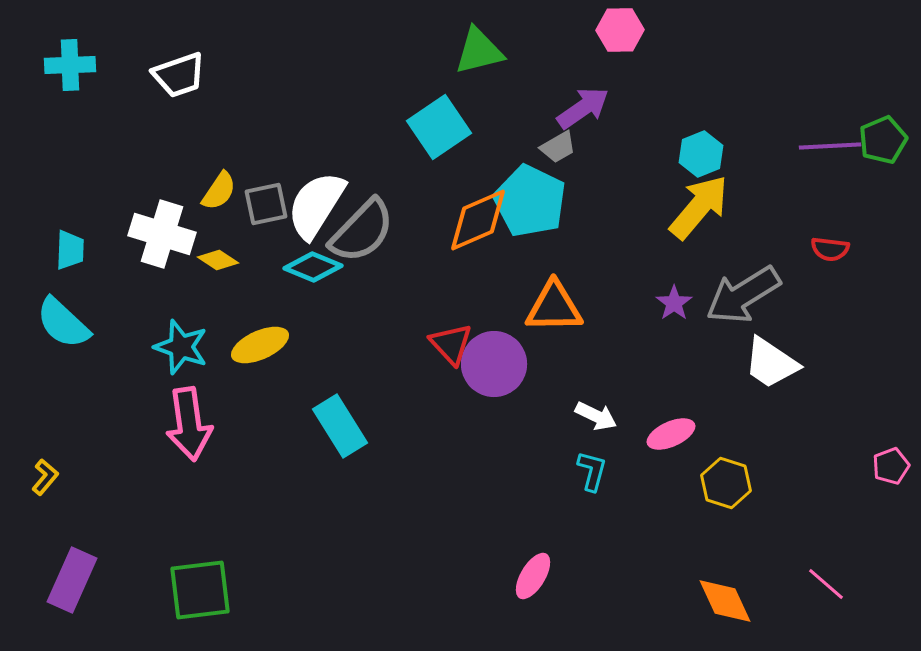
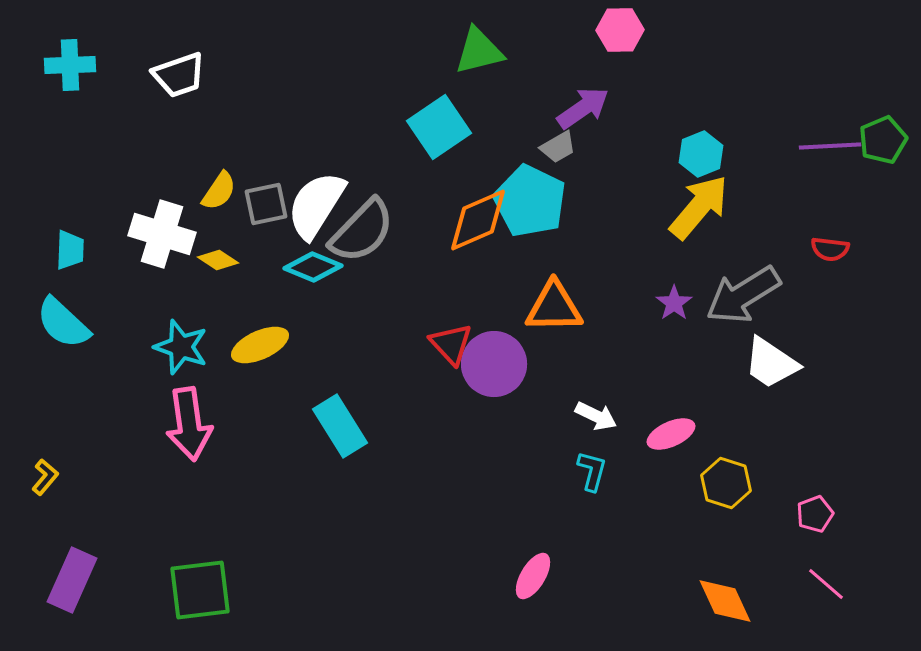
pink pentagon at (891, 466): moved 76 px left, 48 px down
